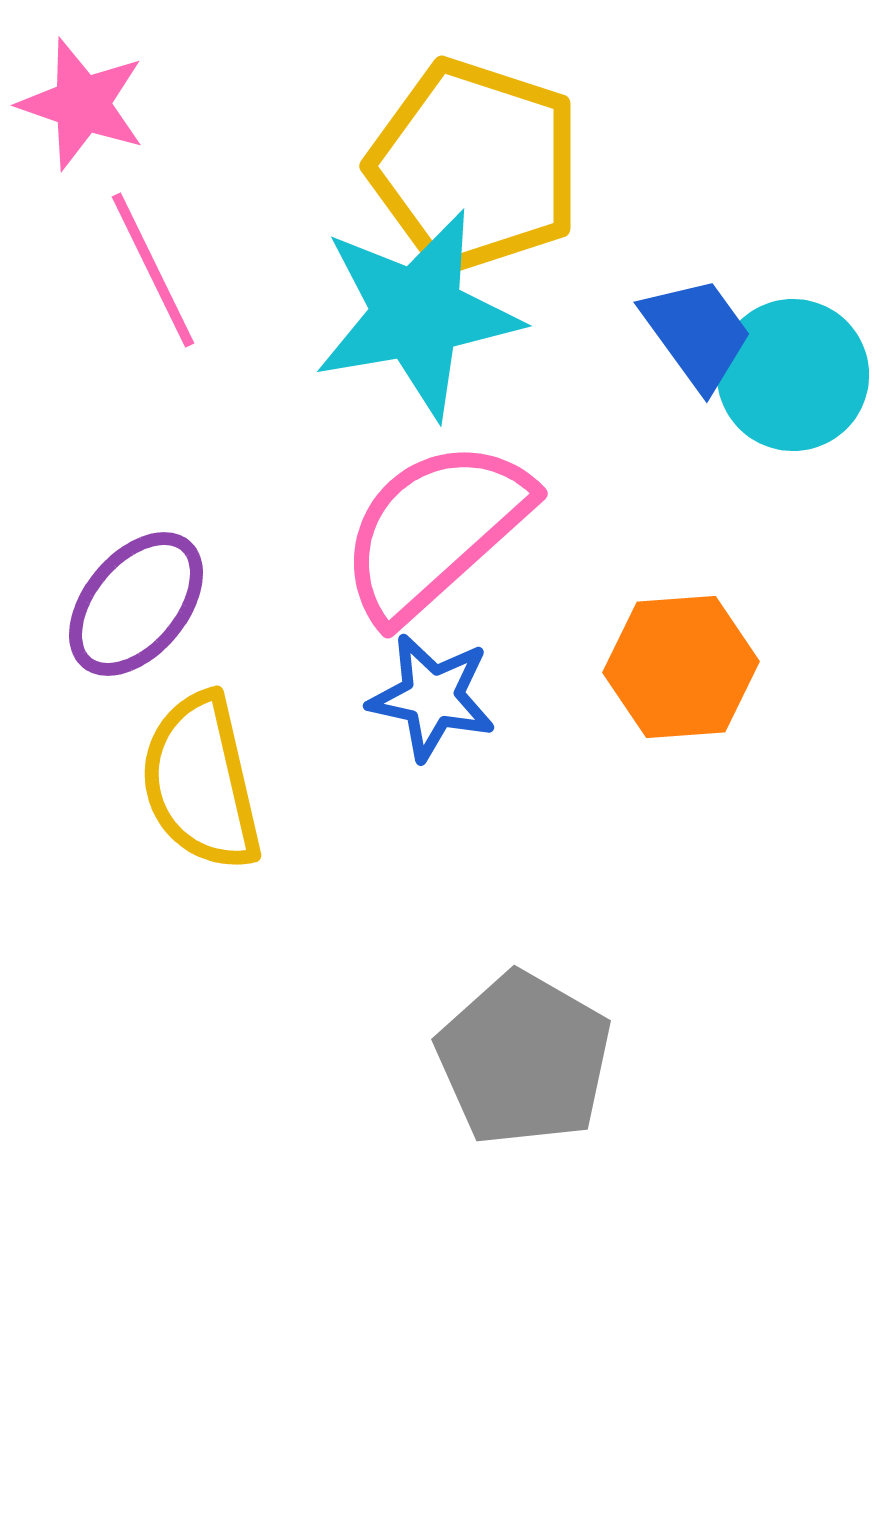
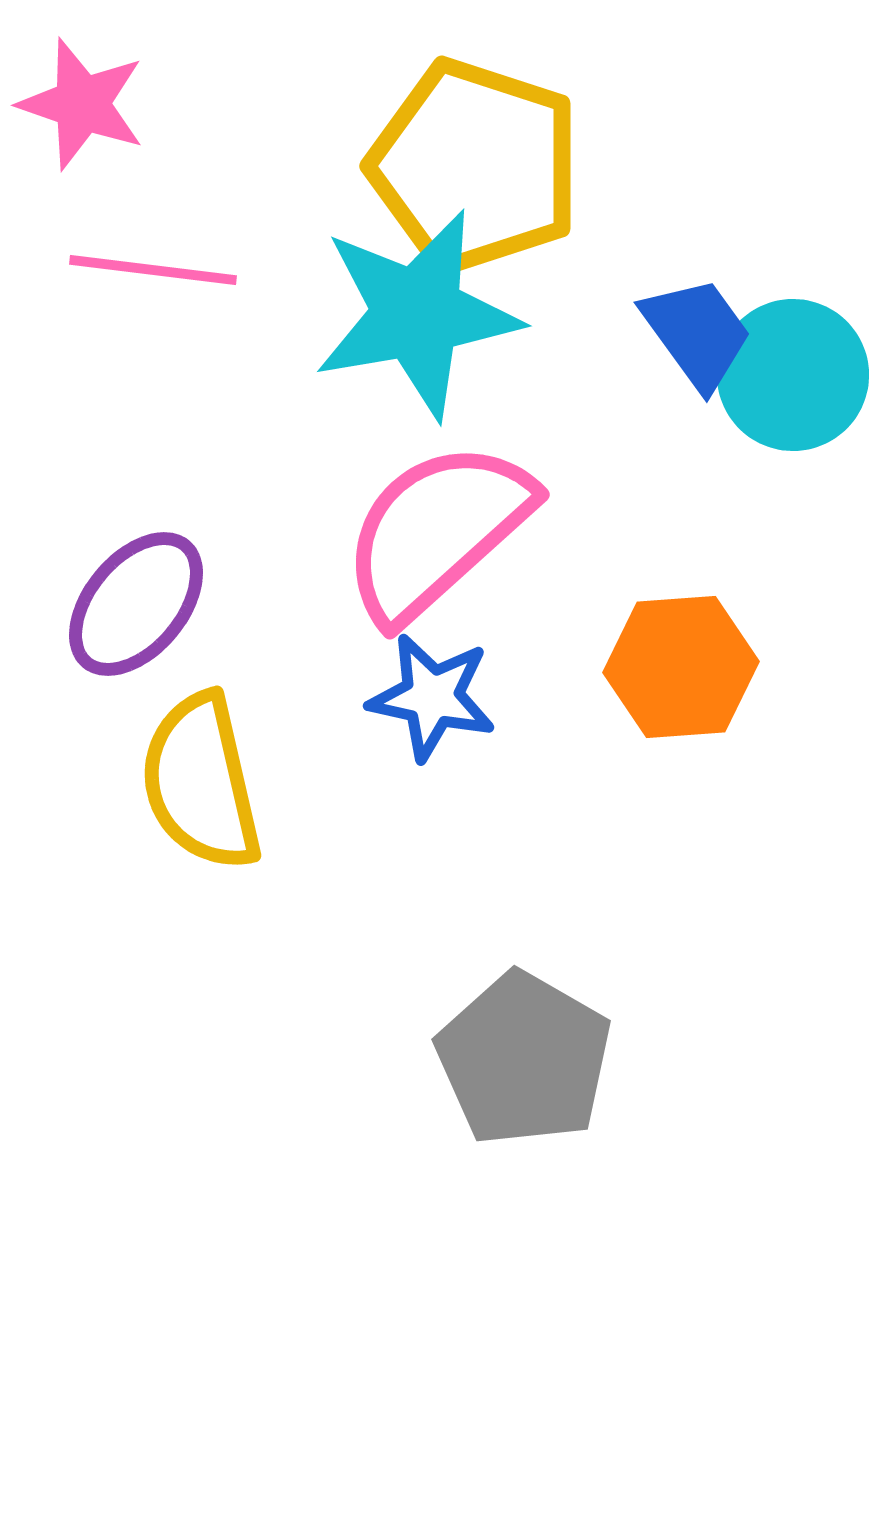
pink line: rotated 57 degrees counterclockwise
pink semicircle: moved 2 px right, 1 px down
